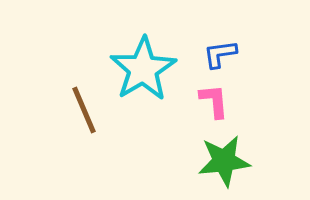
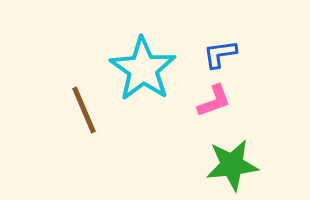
cyan star: rotated 6 degrees counterclockwise
pink L-shape: rotated 75 degrees clockwise
green star: moved 8 px right, 4 px down
